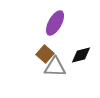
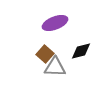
purple ellipse: rotated 40 degrees clockwise
black diamond: moved 4 px up
